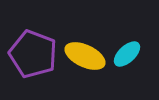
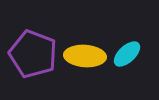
yellow ellipse: rotated 21 degrees counterclockwise
